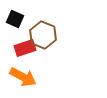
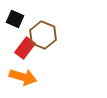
red rectangle: rotated 35 degrees counterclockwise
orange arrow: rotated 12 degrees counterclockwise
